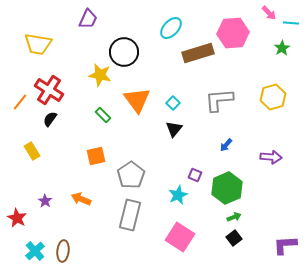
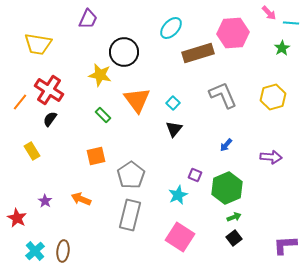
gray L-shape: moved 4 px right, 5 px up; rotated 72 degrees clockwise
